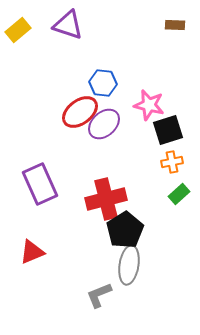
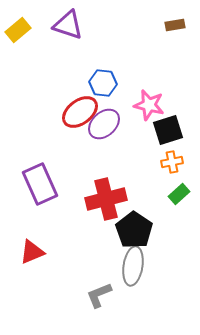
brown rectangle: rotated 12 degrees counterclockwise
black pentagon: moved 9 px right; rotated 6 degrees counterclockwise
gray ellipse: moved 4 px right, 1 px down
